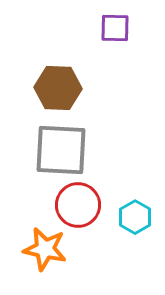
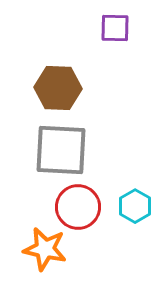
red circle: moved 2 px down
cyan hexagon: moved 11 px up
